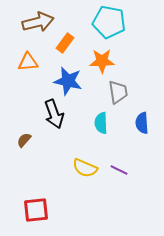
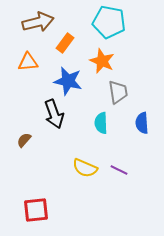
orange star: rotated 25 degrees clockwise
